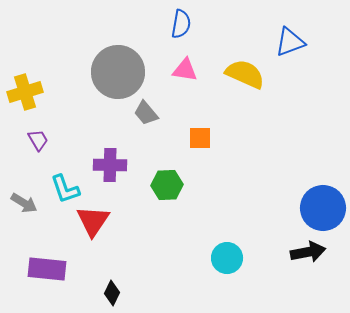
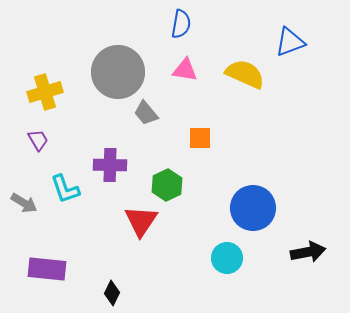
yellow cross: moved 20 px right
green hexagon: rotated 24 degrees counterclockwise
blue circle: moved 70 px left
red triangle: moved 48 px right
